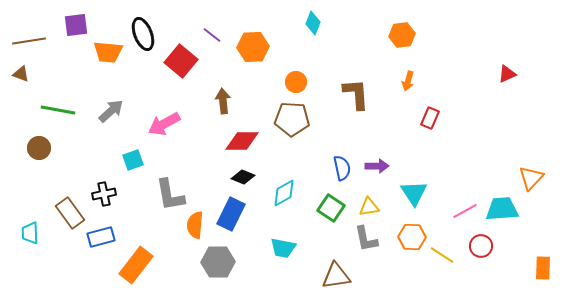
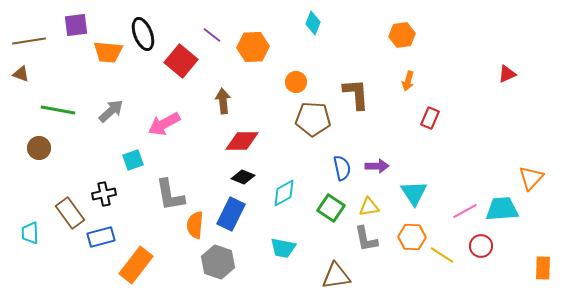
brown pentagon at (292, 119): moved 21 px right
gray hexagon at (218, 262): rotated 20 degrees clockwise
